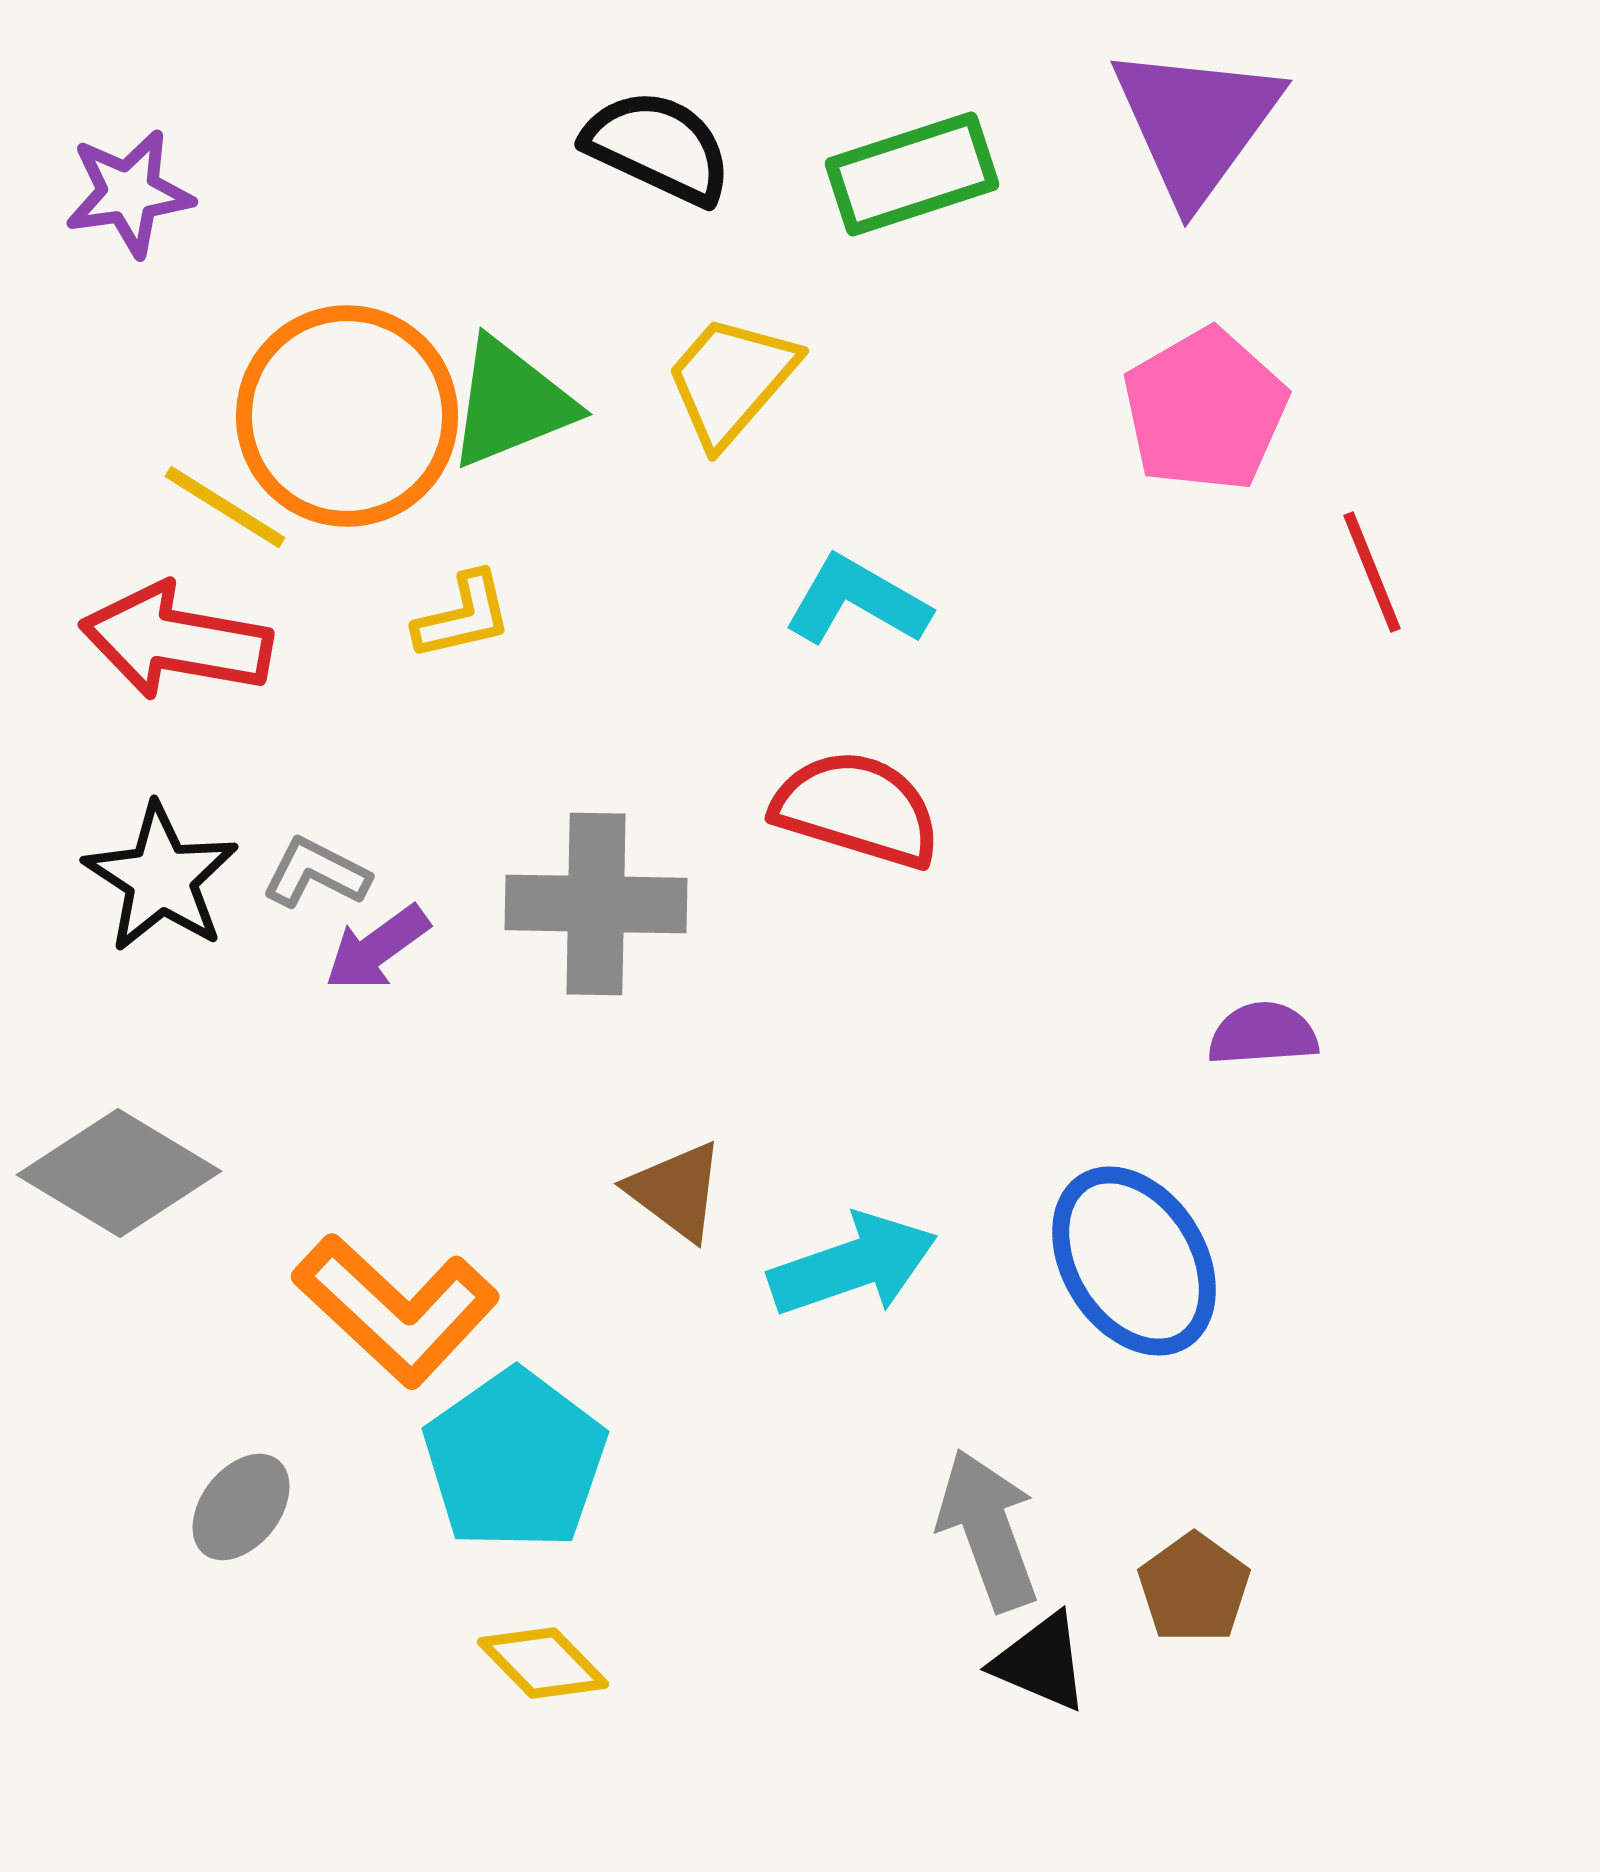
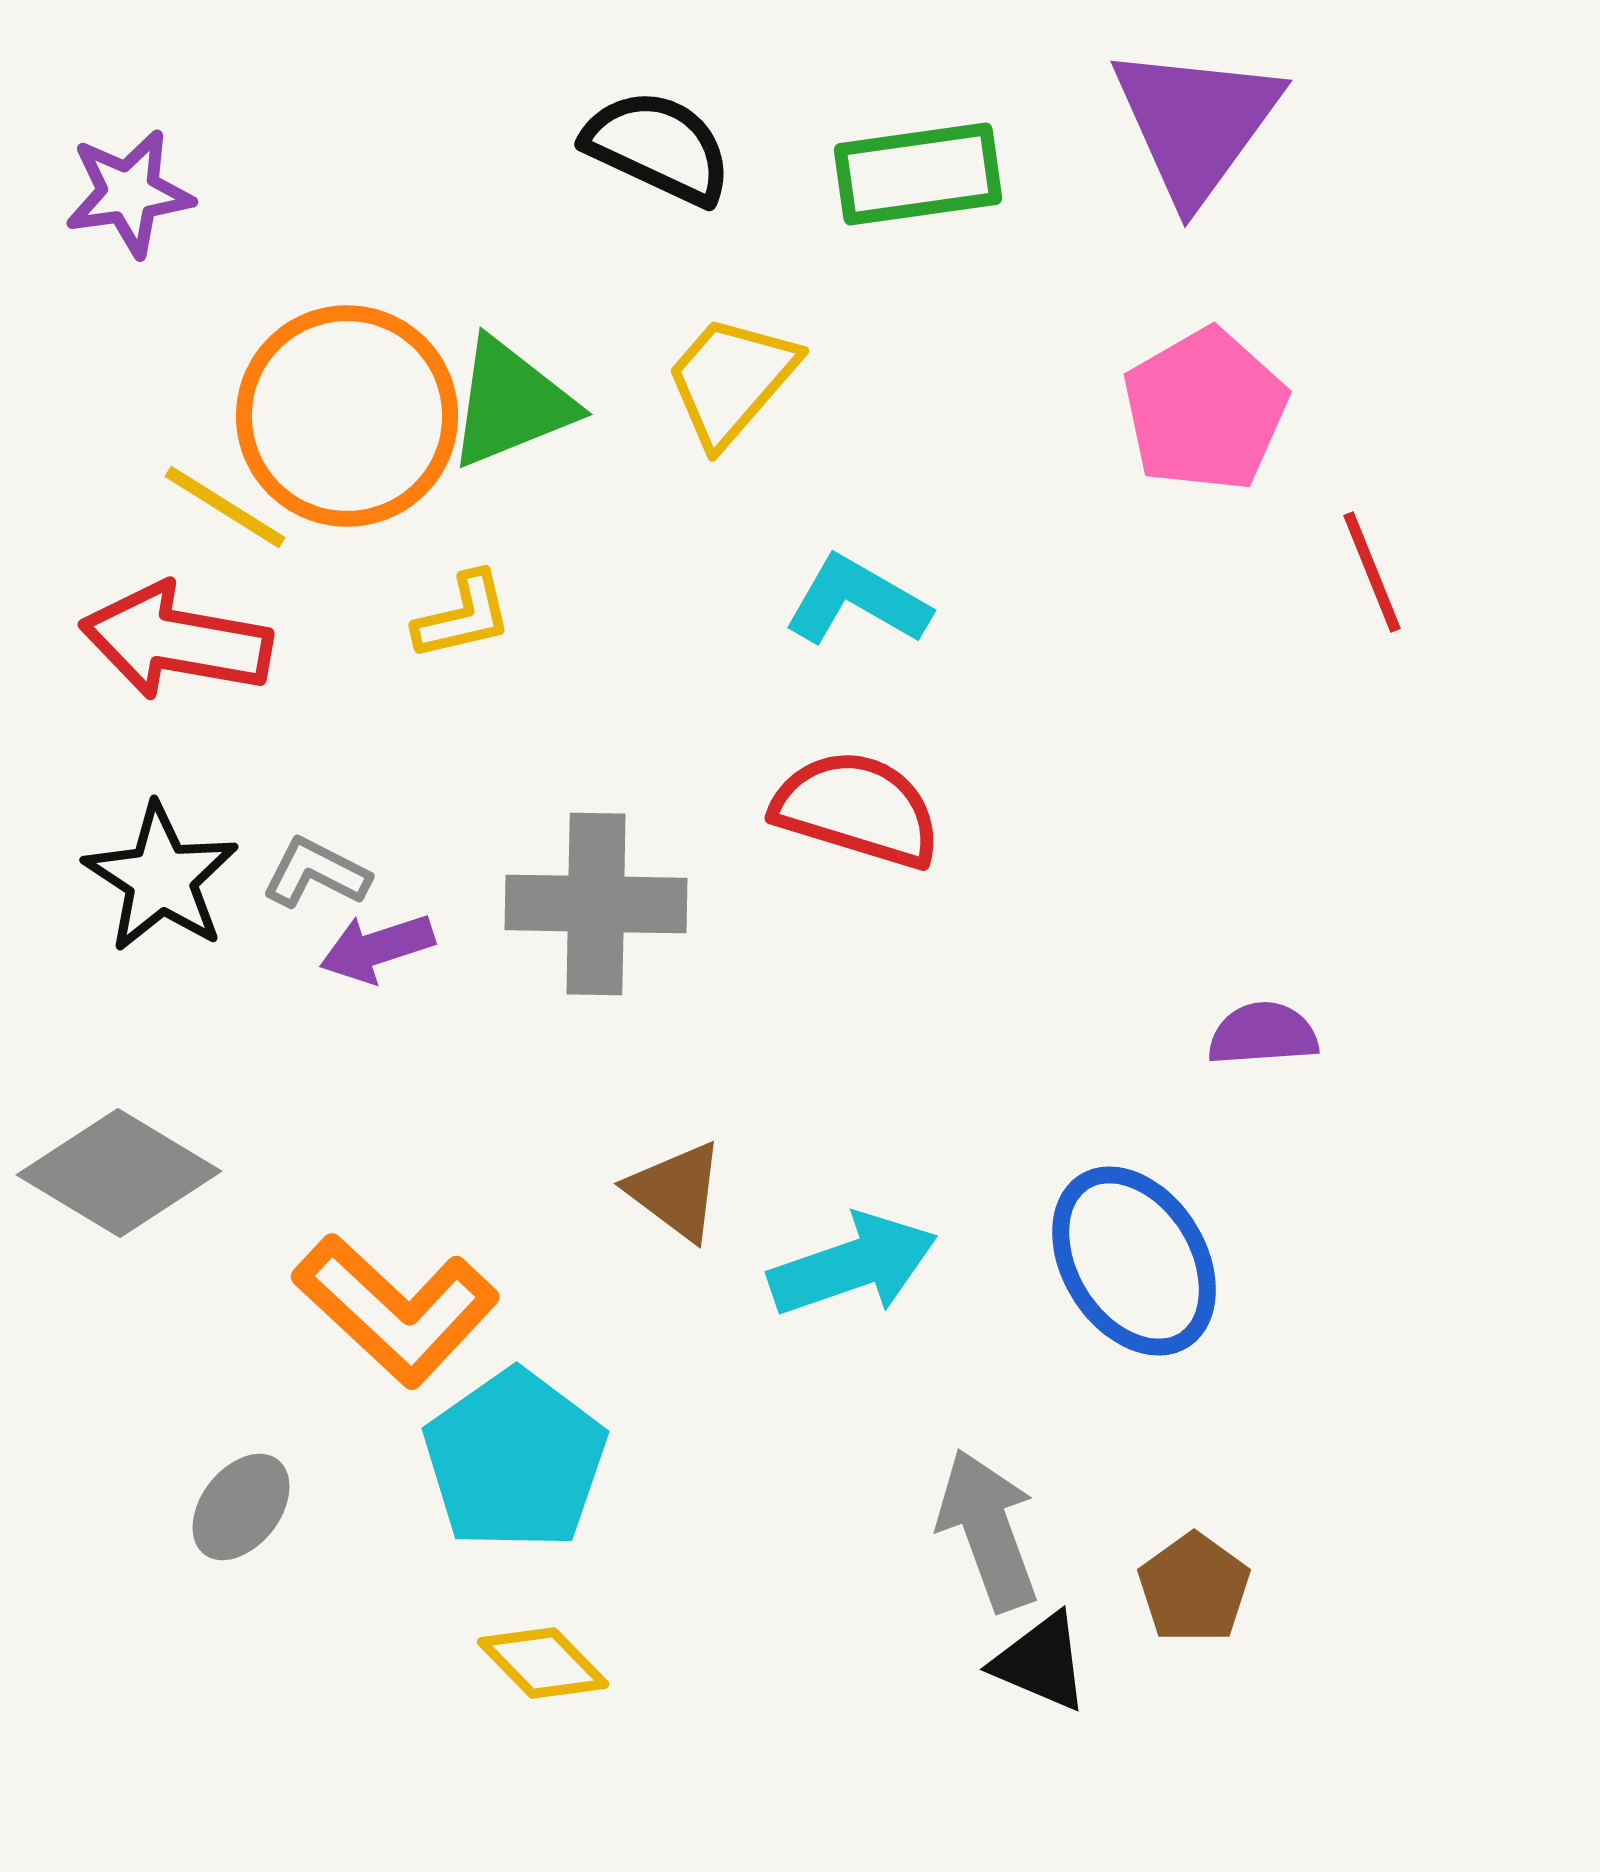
green rectangle: moved 6 px right; rotated 10 degrees clockwise
purple arrow: rotated 18 degrees clockwise
